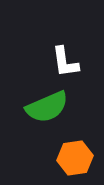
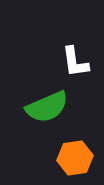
white L-shape: moved 10 px right
